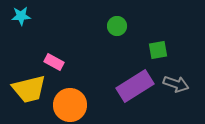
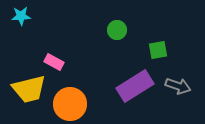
green circle: moved 4 px down
gray arrow: moved 2 px right, 2 px down
orange circle: moved 1 px up
